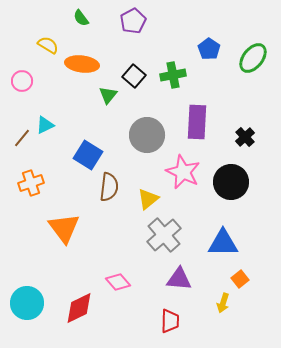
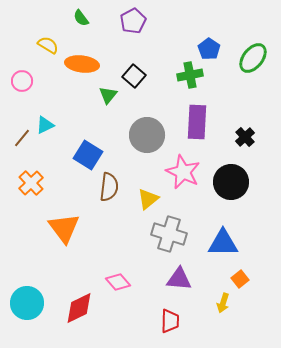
green cross: moved 17 px right
orange cross: rotated 25 degrees counterclockwise
gray cross: moved 5 px right, 1 px up; rotated 32 degrees counterclockwise
